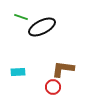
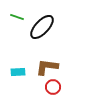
green line: moved 4 px left
black ellipse: rotated 20 degrees counterclockwise
brown L-shape: moved 16 px left, 2 px up
